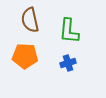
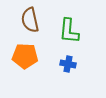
blue cross: moved 1 px down; rotated 28 degrees clockwise
